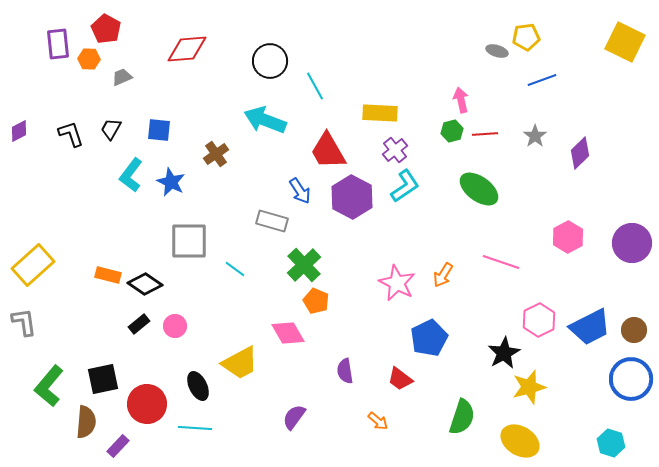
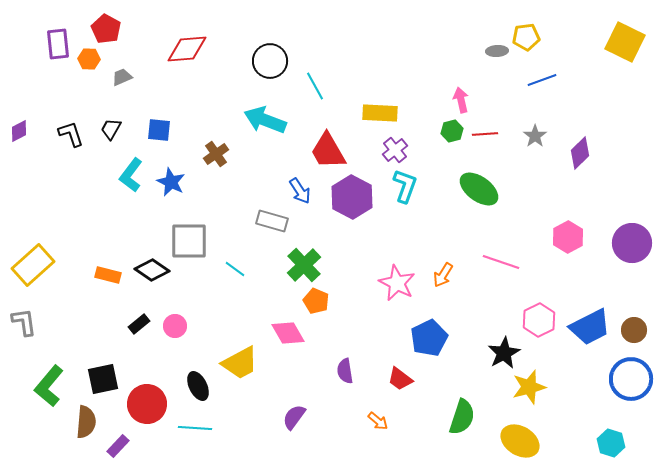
gray ellipse at (497, 51): rotated 20 degrees counterclockwise
cyan L-shape at (405, 186): rotated 36 degrees counterclockwise
black diamond at (145, 284): moved 7 px right, 14 px up
